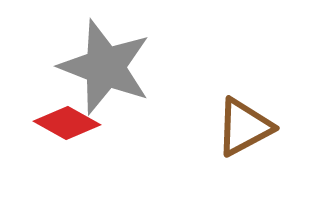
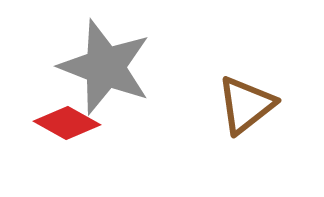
brown triangle: moved 2 px right, 22 px up; rotated 10 degrees counterclockwise
